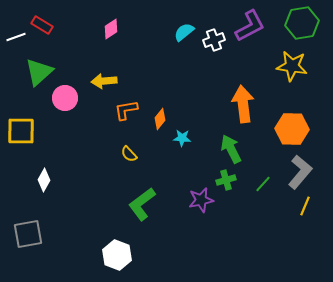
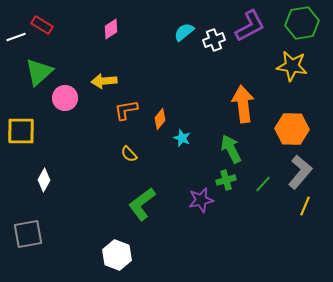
cyan star: rotated 18 degrees clockwise
